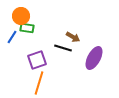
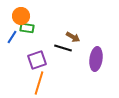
purple ellipse: moved 2 px right, 1 px down; rotated 20 degrees counterclockwise
